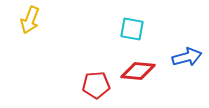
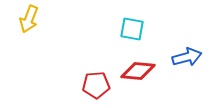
yellow arrow: moved 1 px left, 1 px up
